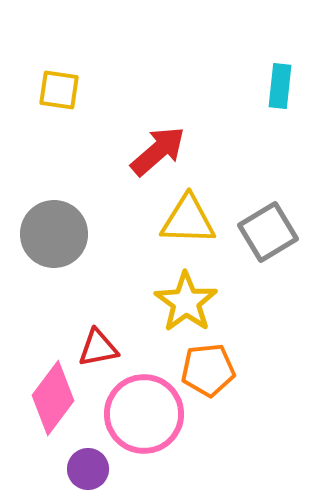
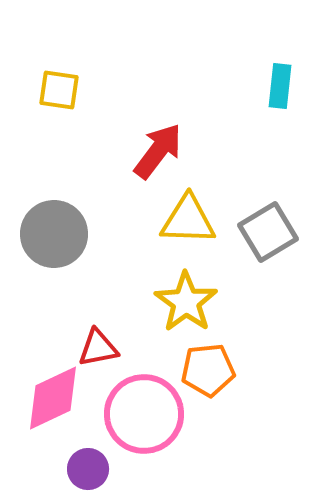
red arrow: rotated 12 degrees counterclockwise
pink diamond: rotated 28 degrees clockwise
